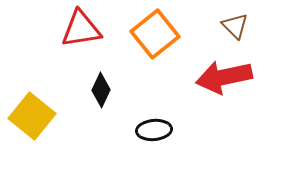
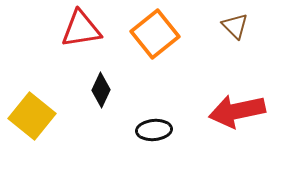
red arrow: moved 13 px right, 34 px down
